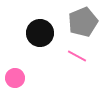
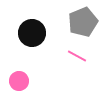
black circle: moved 8 px left
pink circle: moved 4 px right, 3 px down
